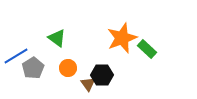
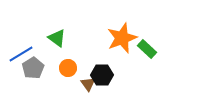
blue line: moved 5 px right, 2 px up
